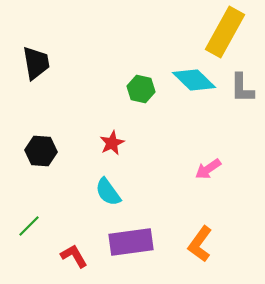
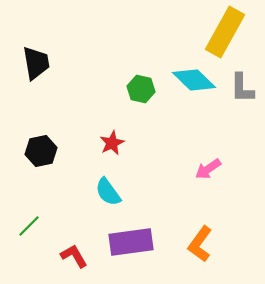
black hexagon: rotated 16 degrees counterclockwise
